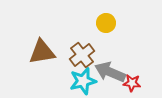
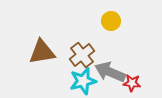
yellow circle: moved 5 px right, 2 px up
